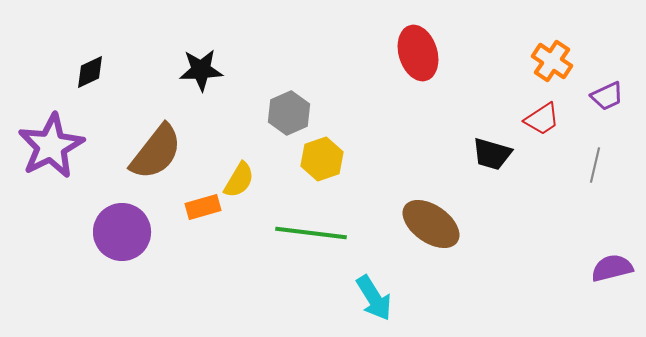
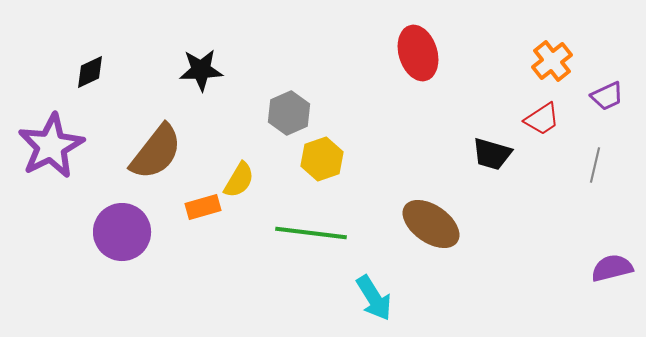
orange cross: rotated 18 degrees clockwise
